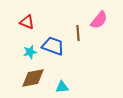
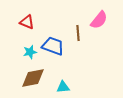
cyan triangle: moved 1 px right
